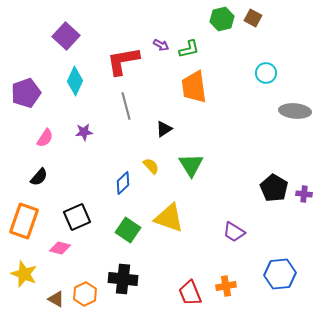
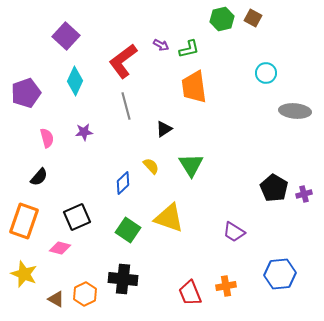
red L-shape: rotated 27 degrees counterclockwise
pink semicircle: moved 2 px right; rotated 48 degrees counterclockwise
purple cross: rotated 21 degrees counterclockwise
